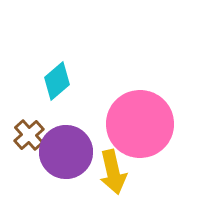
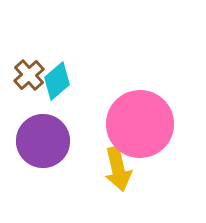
brown cross: moved 60 px up
purple circle: moved 23 px left, 11 px up
yellow arrow: moved 5 px right, 3 px up
